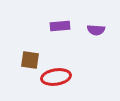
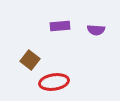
brown square: rotated 30 degrees clockwise
red ellipse: moved 2 px left, 5 px down
